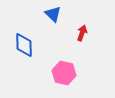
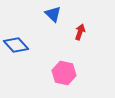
red arrow: moved 2 px left, 1 px up
blue diamond: moved 8 px left; rotated 40 degrees counterclockwise
